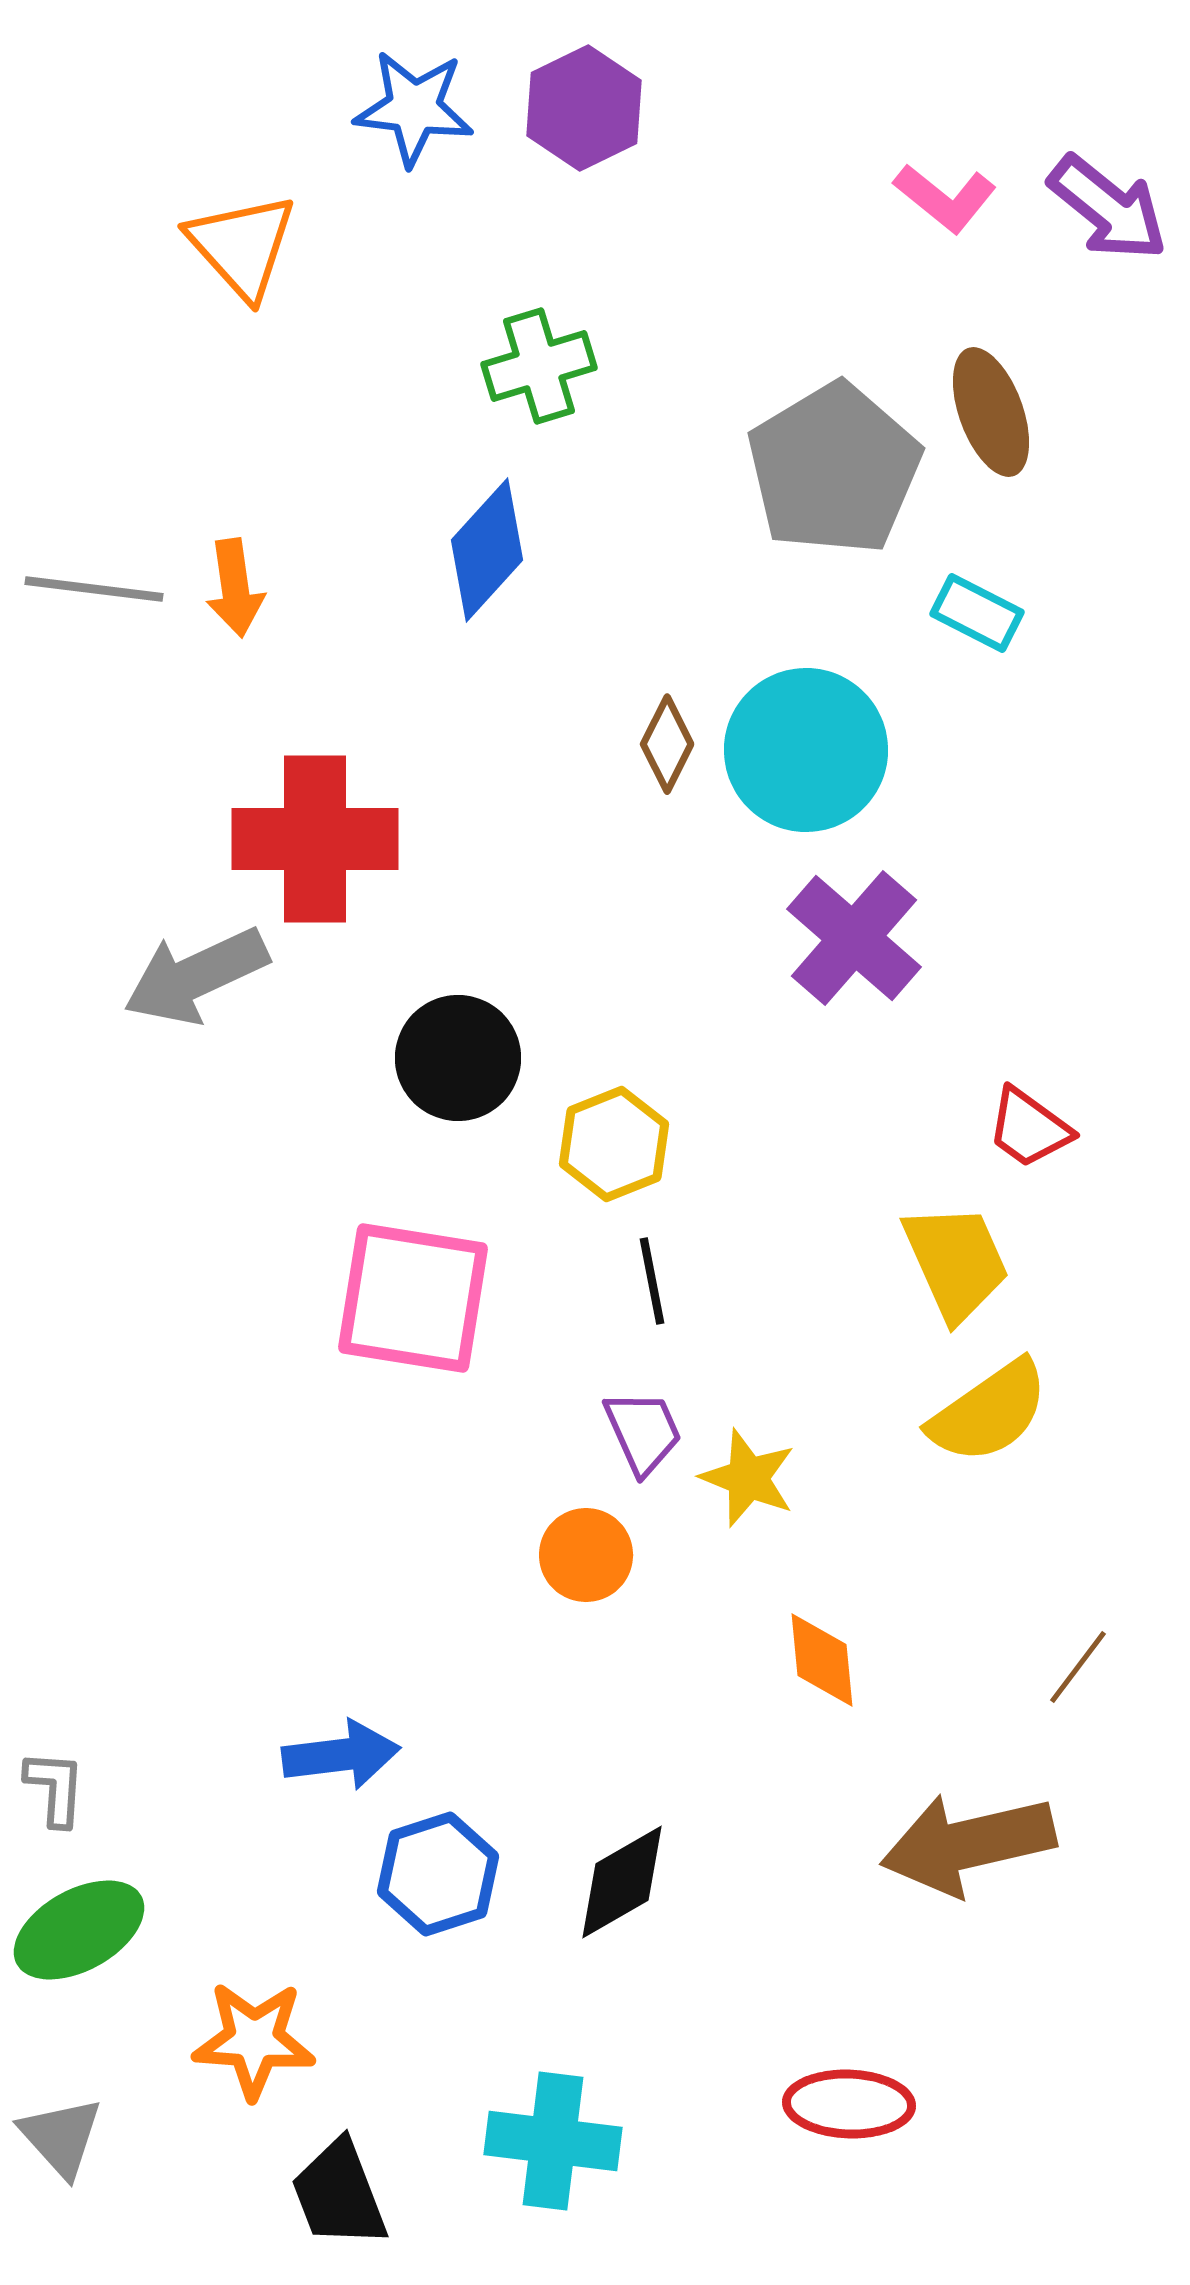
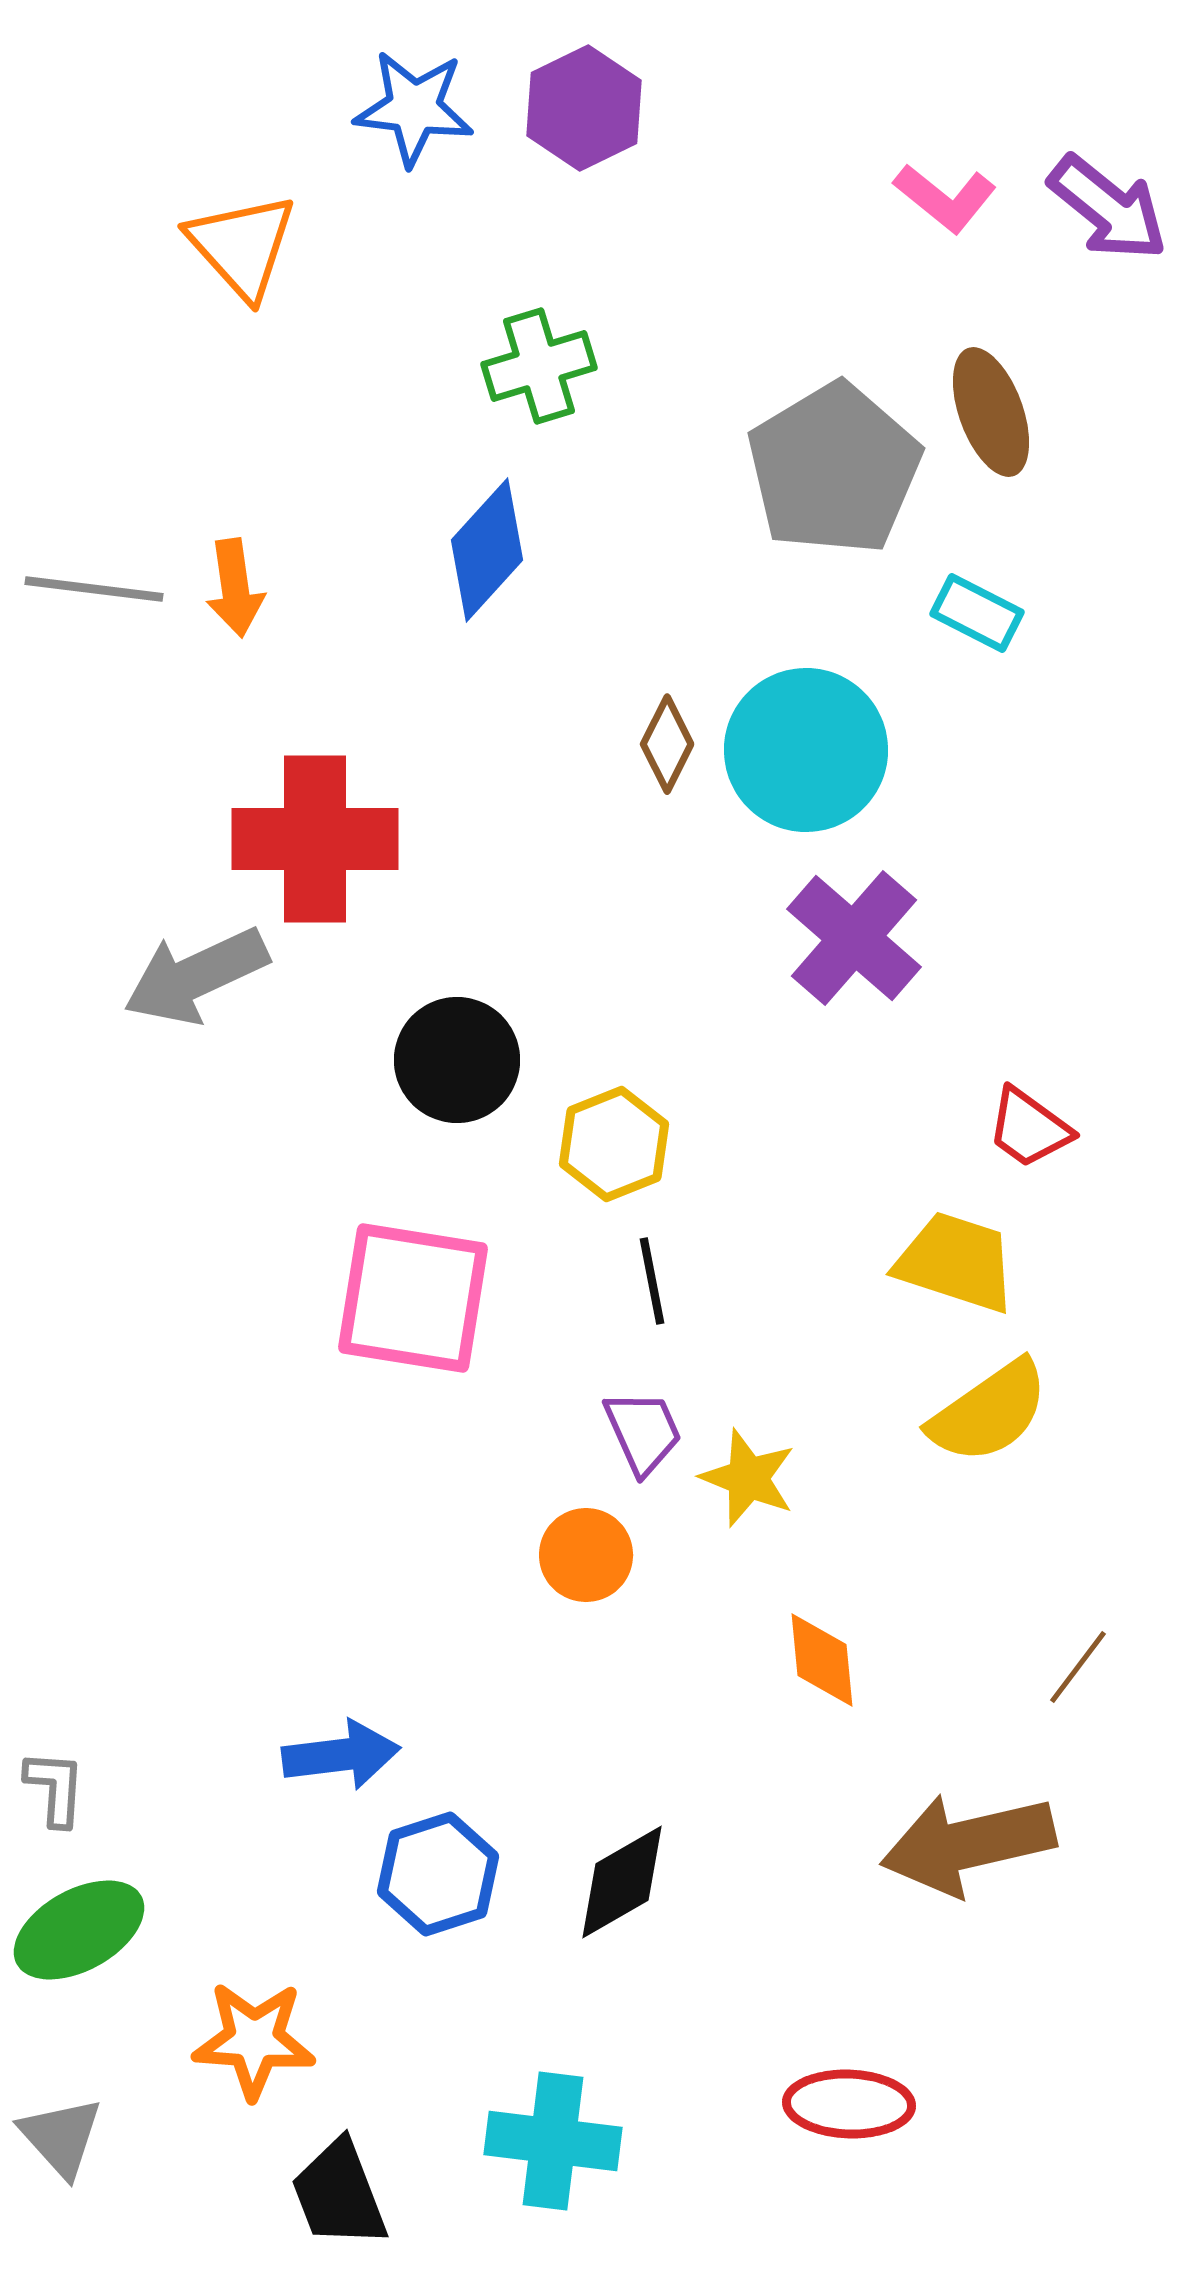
black circle: moved 1 px left, 2 px down
yellow trapezoid: rotated 48 degrees counterclockwise
